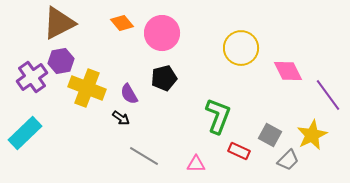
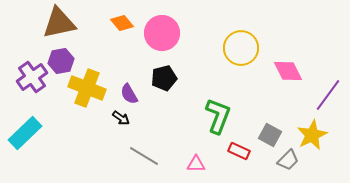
brown triangle: rotated 15 degrees clockwise
purple line: rotated 72 degrees clockwise
